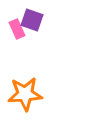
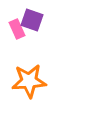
orange star: moved 4 px right, 13 px up
